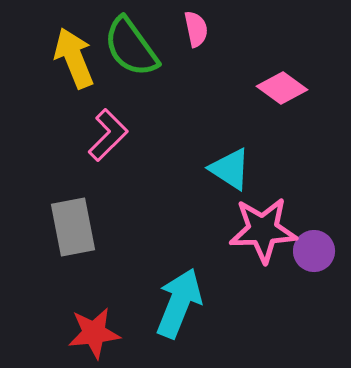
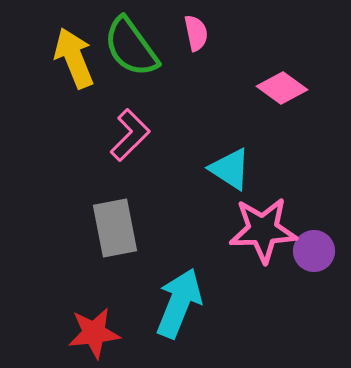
pink semicircle: moved 4 px down
pink L-shape: moved 22 px right
gray rectangle: moved 42 px right, 1 px down
